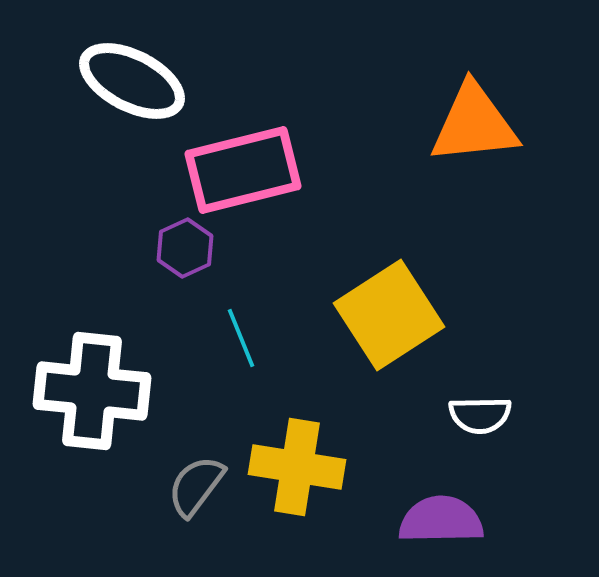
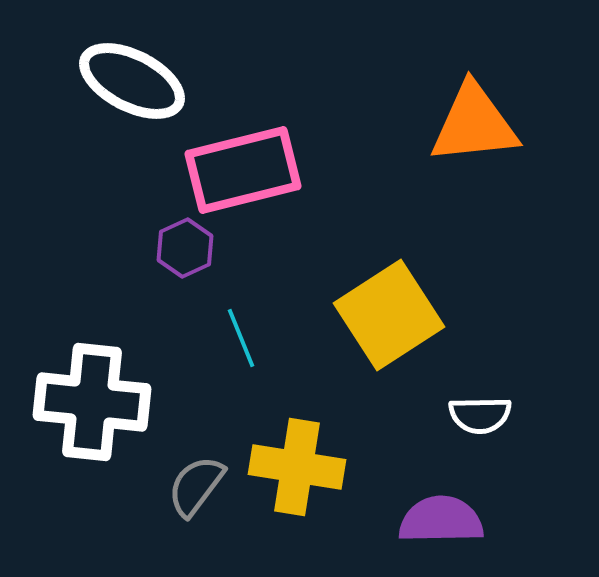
white cross: moved 11 px down
